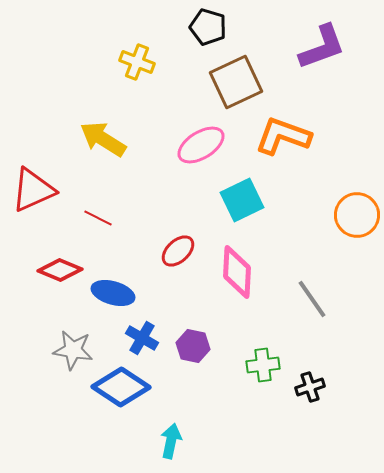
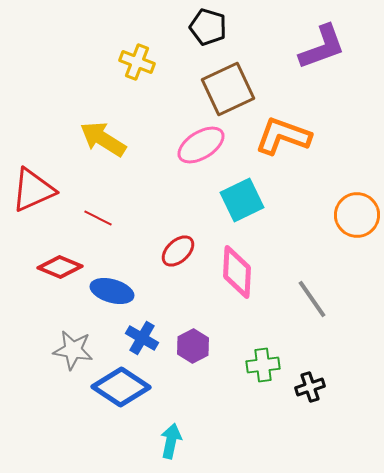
brown square: moved 8 px left, 7 px down
red diamond: moved 3 px up
blue ellipse: moved 1 px left, 2 px up
purple hexagon: rotated 20 degrees clockwise
